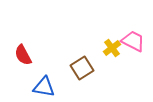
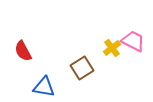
red semicircle: moved 4 px up
